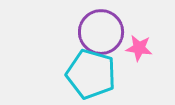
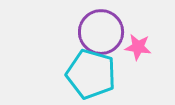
pink star: moved 1 px left, 1 px up
